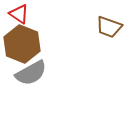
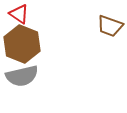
brown trapezoid: moved 1 px right, 1 px up
gray semicircle: moved 9 px left, 3 px down; rotated 16 degrees clockwise
